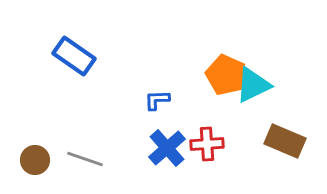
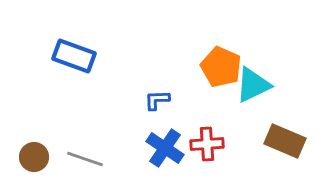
blue rectangle: rotated 15 degrees counterclockwise
orange pentagon: moved 5 px left, 8 px up
blue cross: moved 2 px left; rotated 15 degrees counterclockwise
brown circle: moved 1 px left, 3 px up
